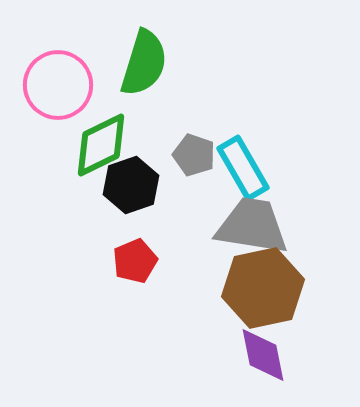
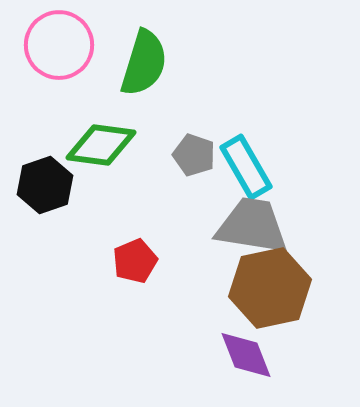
pink circle: moved 1 px right, 40 px up
green diamond: rotated 34 degrees clockwise
cyan rectangle: moved 3 px right, 1 px up
black hexagon: moved 86 px left
brown hexagon: moved 7 px right
purple diamond: moved 17 px left; rotated 10 degrees counterclockwise
